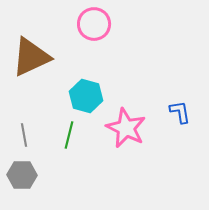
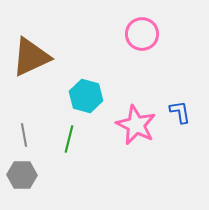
pink circle: moved 48 px right, 10 px down
pink star: moved 10 px right, 3 px up
green line: moved 4 px down
